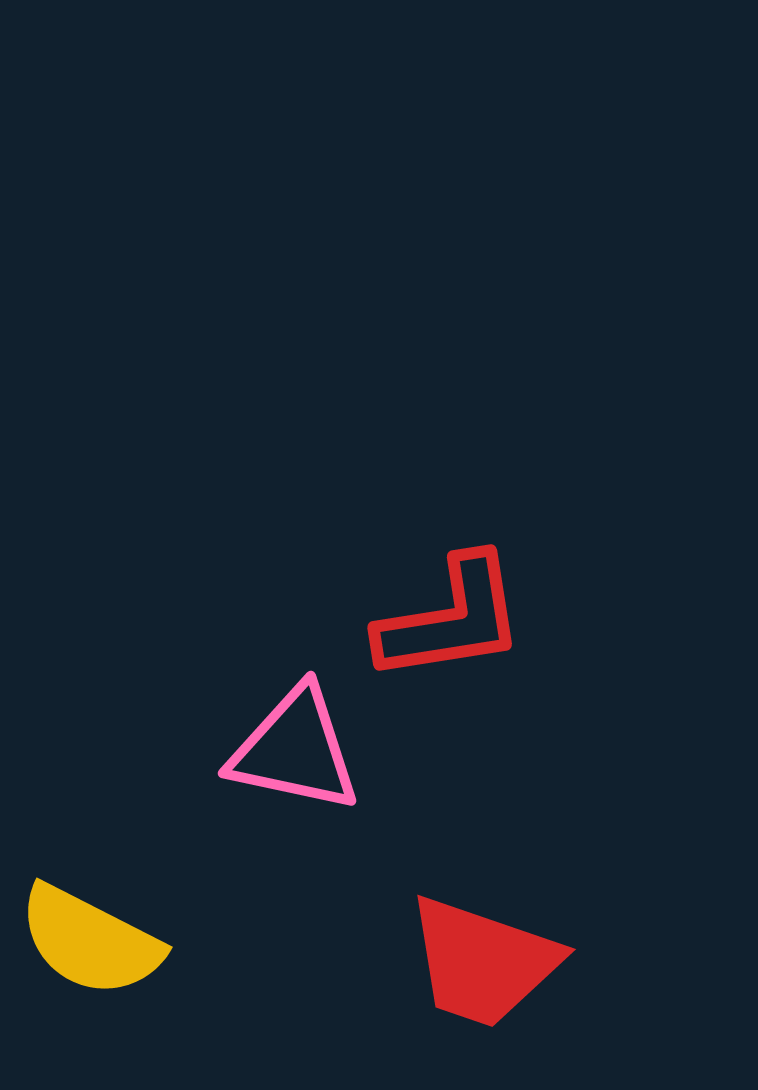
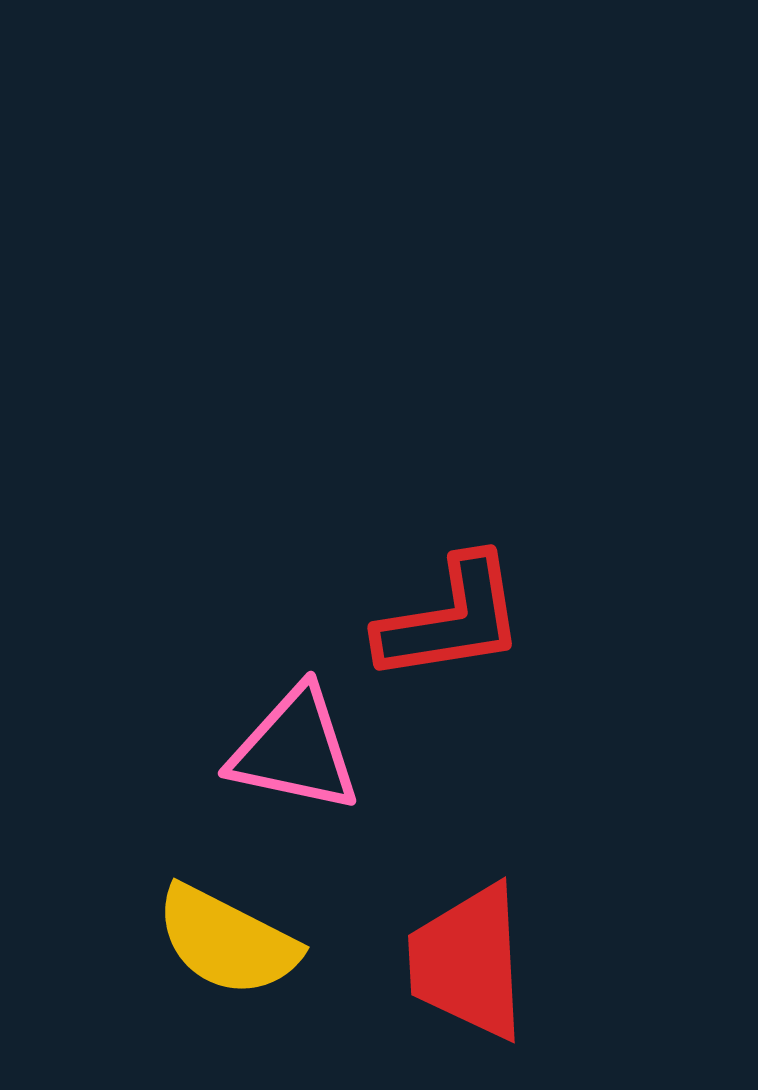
yellow semicircle: moved 137 px right
red trapezoid: moved 15 px left; rotated 68 degrees clockwise
